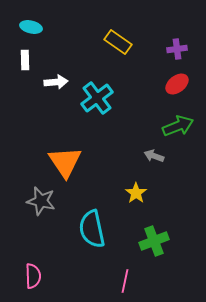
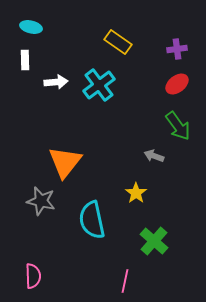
cyan cross: moved 2 px right, 13 px up
green arrow: rotated 76 degrees clockwise
orange triangle: rotated 12 degrees clockwise
cyan semicircle: moved 9 px up
green cross: rotated 28 degrees counterclockwise
